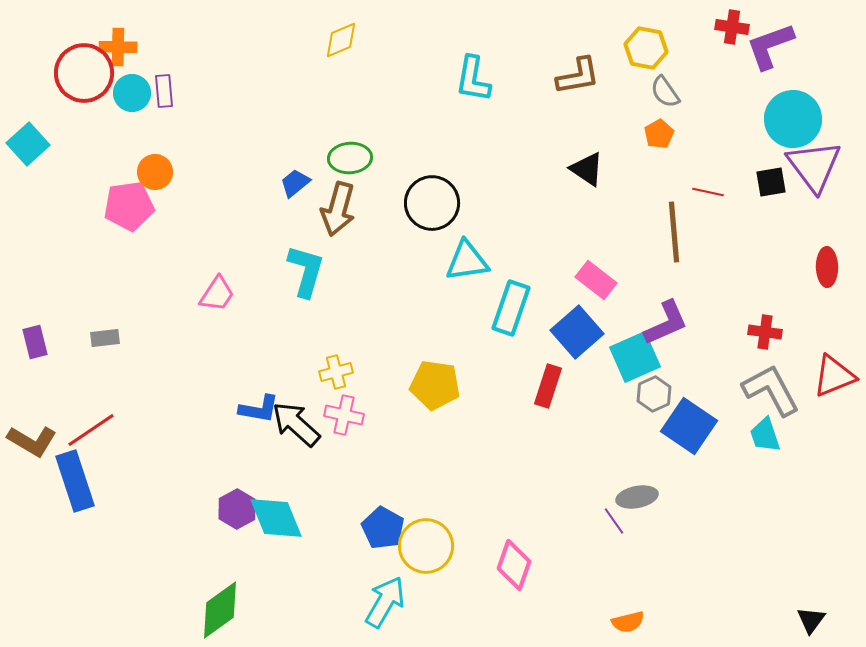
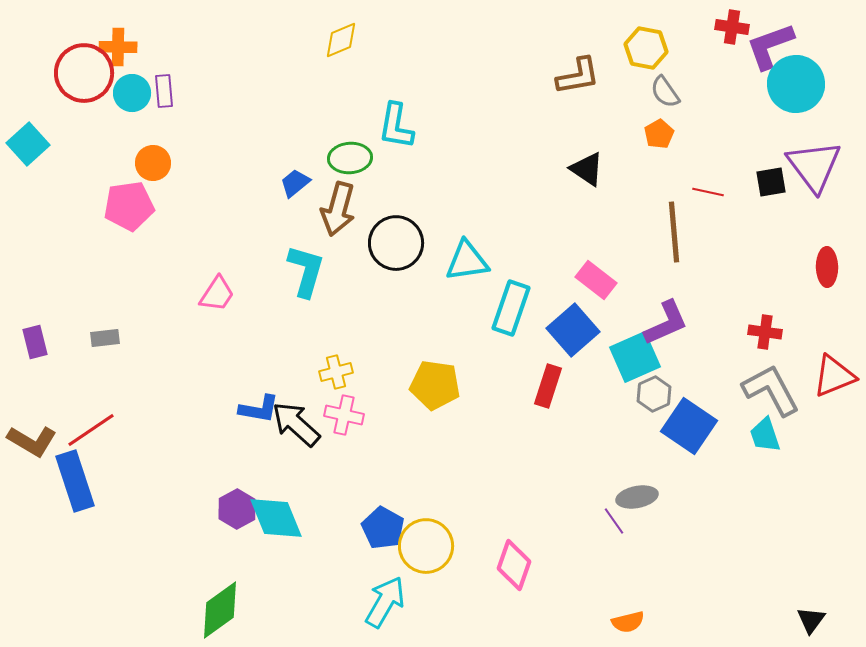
cyan L-shape at (473, 79): moved 77 px left, 47 px down
cyan circle at (793, 119): moved 3 px right, 35 px up
orange circle at (155, 172): moved 2 px left, 9 px up
black circle at (432, 203): moved 36 px left, 40 px down
blue square at (577, 332): moved 4 px left, 2 px up
